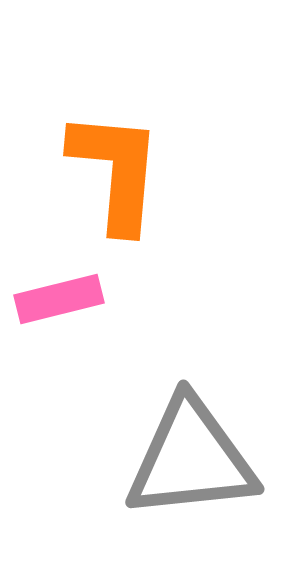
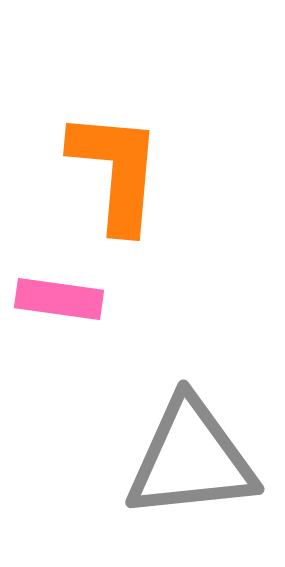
pink rectangle: rotated 22 degrees clockwise
